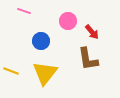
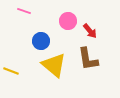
red arrow: moved 2 px left, 1 px up
yellow triangle: moved 9 px right, 8 px up; rotated 28 degrees counterclockwise
